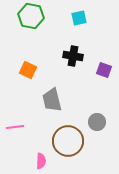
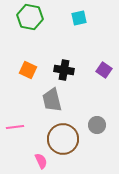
green hexagon: moved 1 px left, 1 px down
black cross: moved 9 px left, 14 px down
purple square: rotated 14 degrees clockwise
gray circle: moved 3 px down
brown circle: moved 5 px left, 2 px up
pink semicircle: rotated 28 degrees counterclockwise
